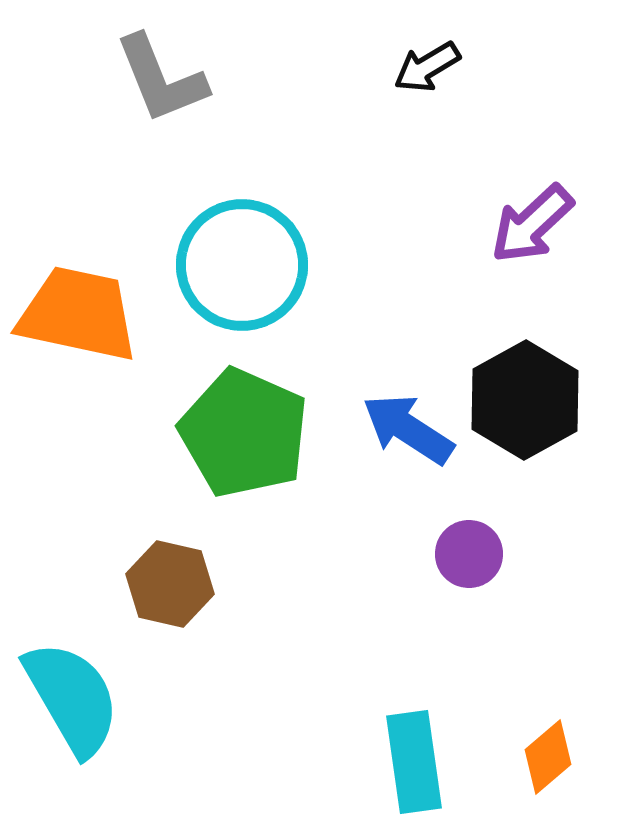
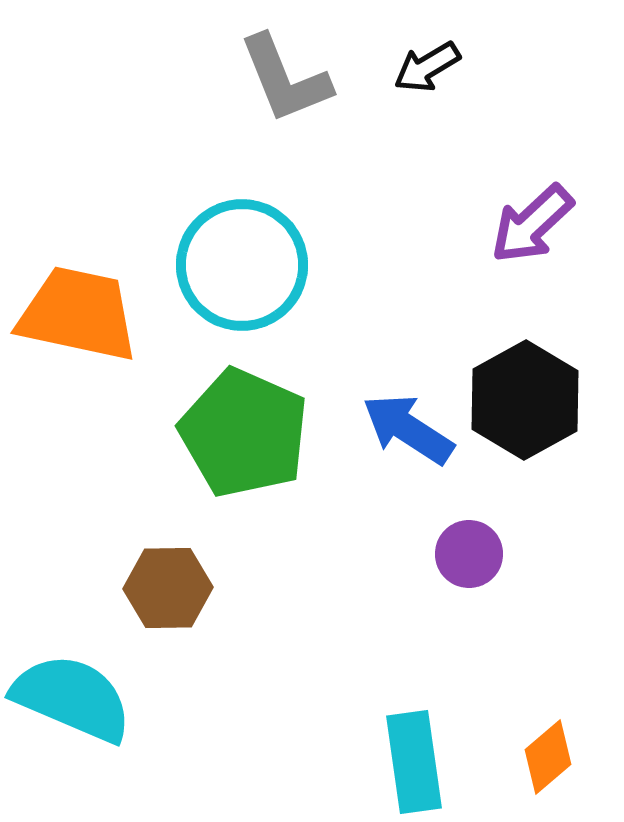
gray L-shape: moved 124 px right
brown hexagon: moved 2 px left, 4 px down; rotated 14 degrees counterclockwise
cyan semicircle: rotated 37 degrees counterclockwise
